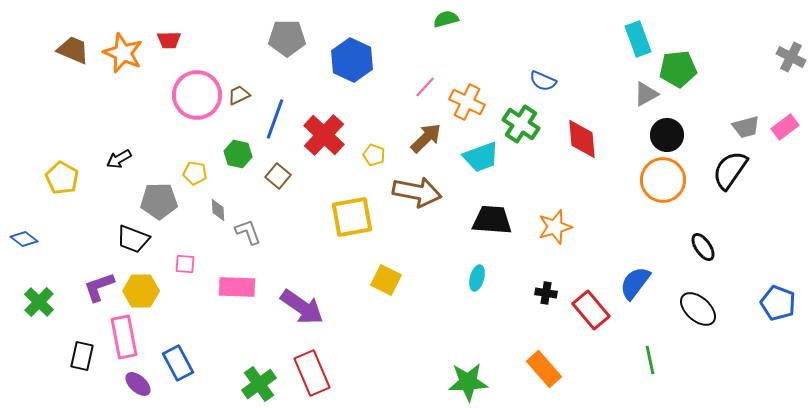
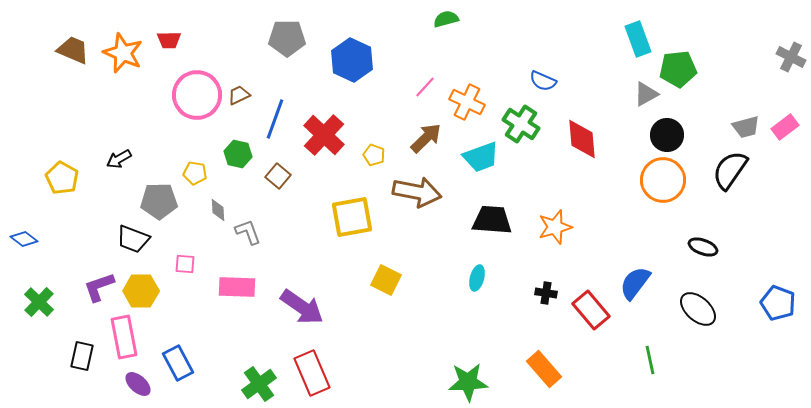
black ellipse at (703, 247): rotated 36 degrees counterclockwise
